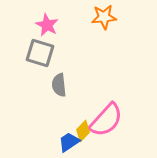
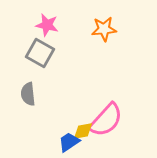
orange star: moved 12 px down
pink star: rotated 15 degrees counterclockwise
gray square: rotated 12 degrees clockwise
gray semicircle: moved 31 px left, 9 px down
yellow diamond: rotated 35 degrees clockwise
